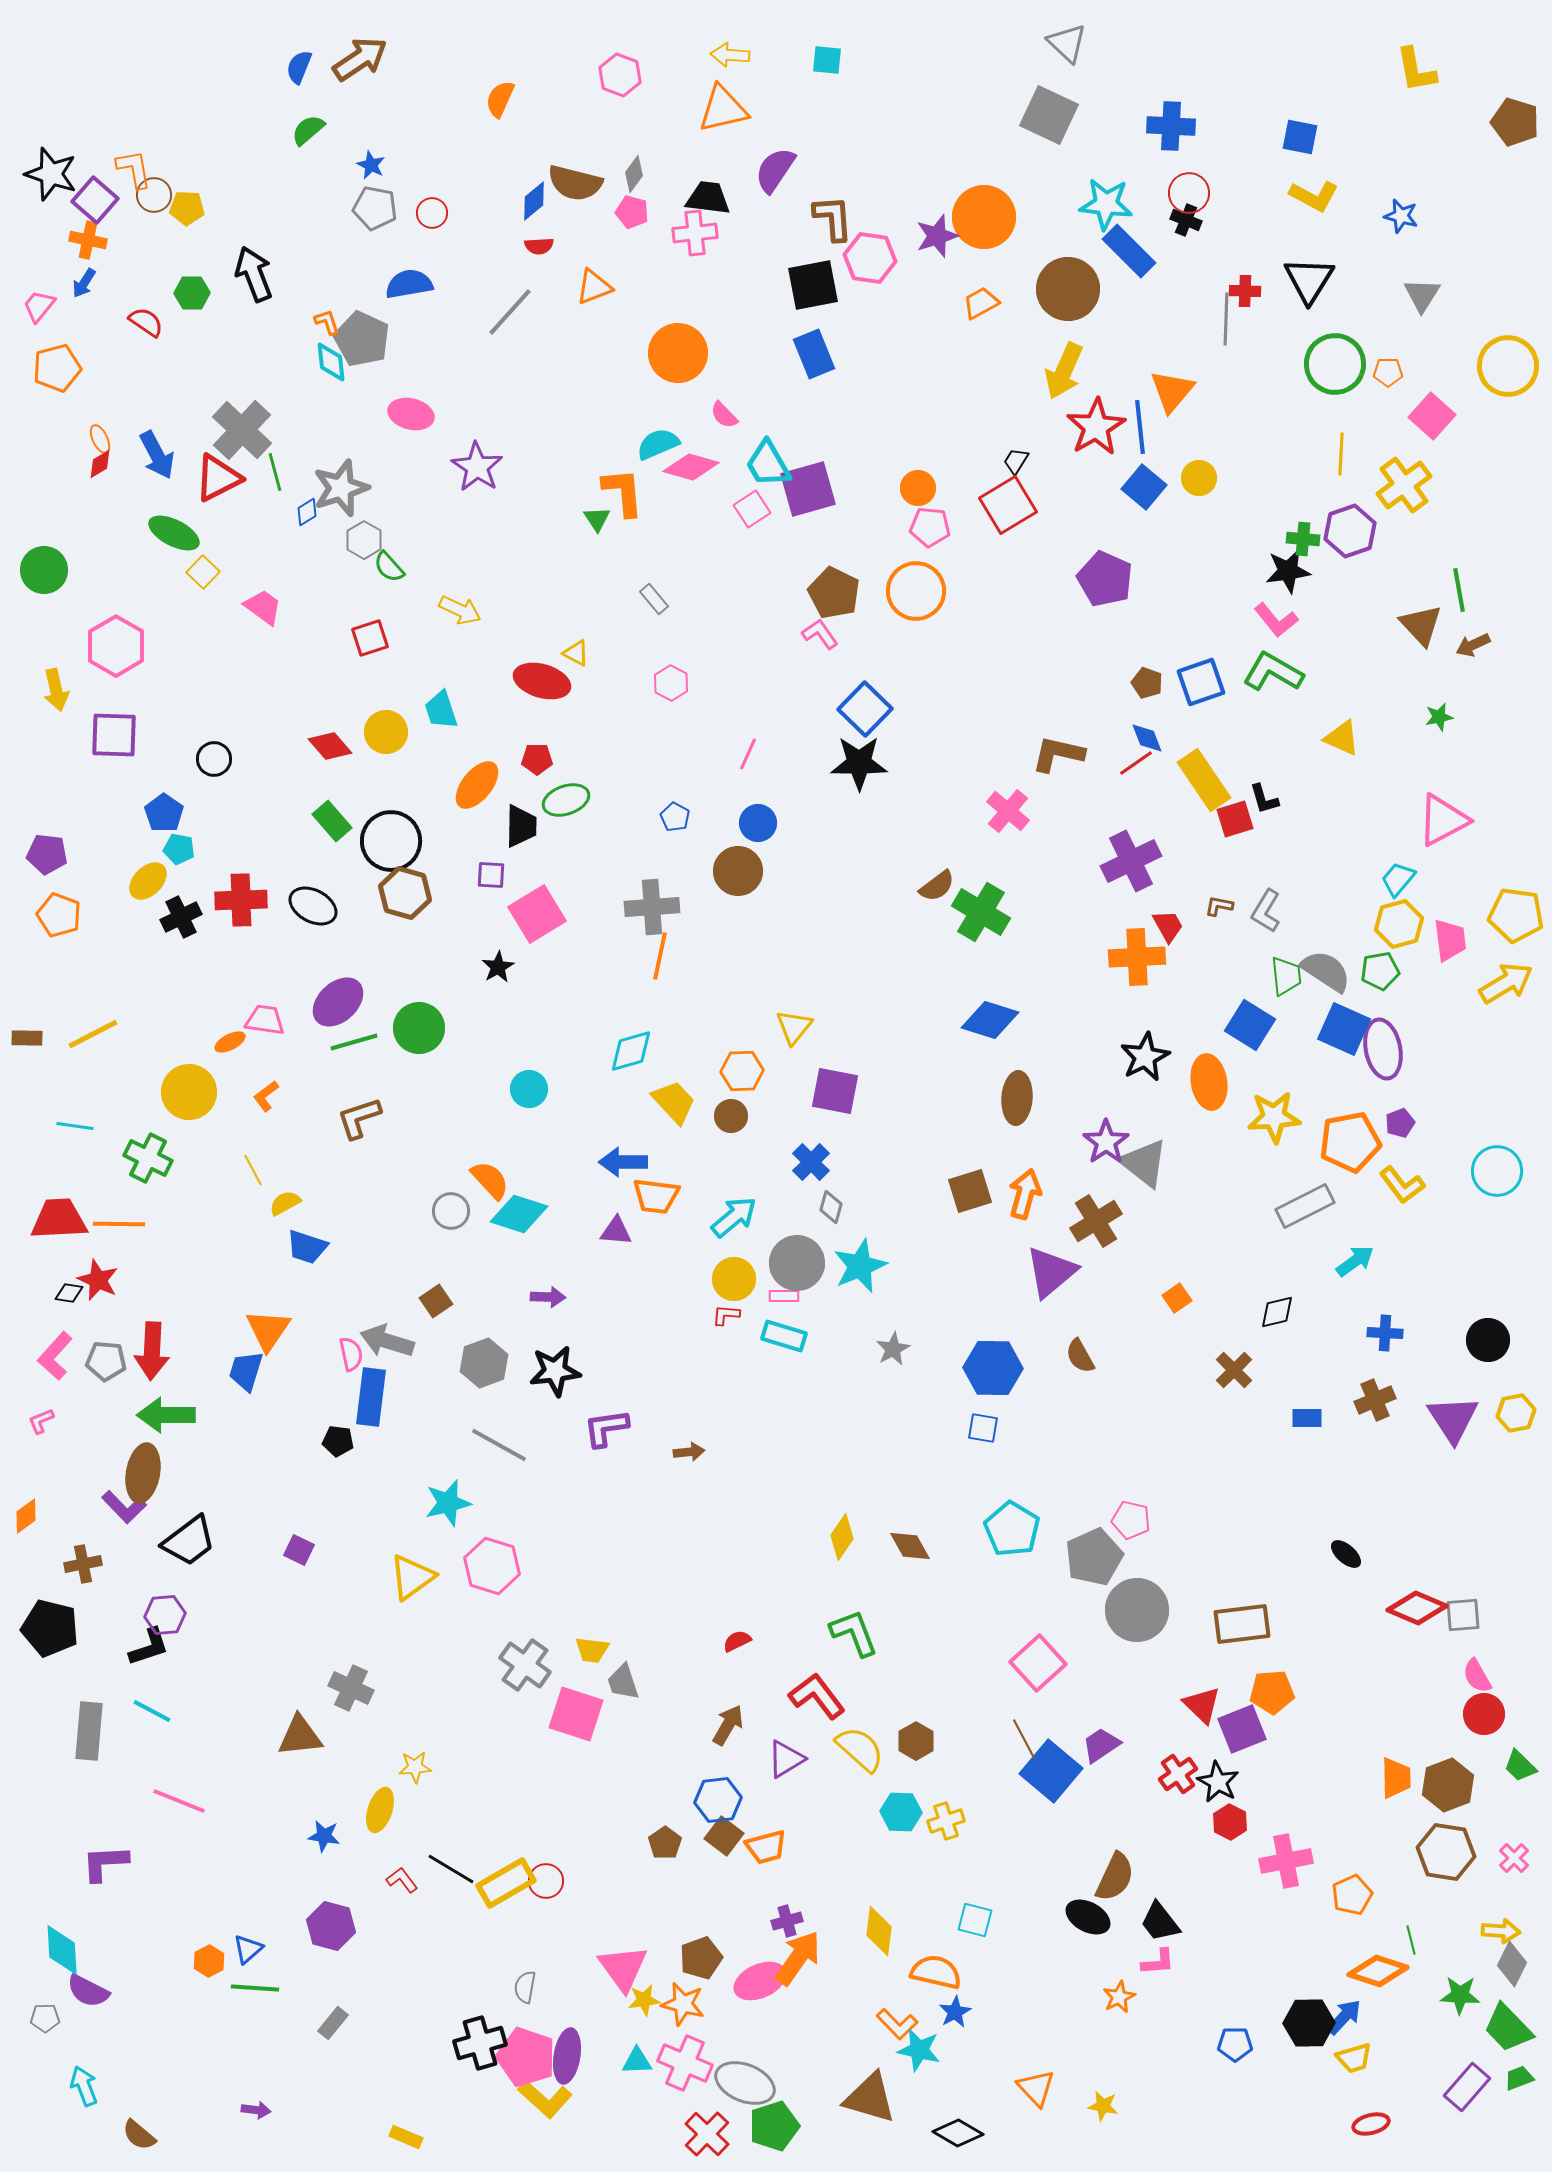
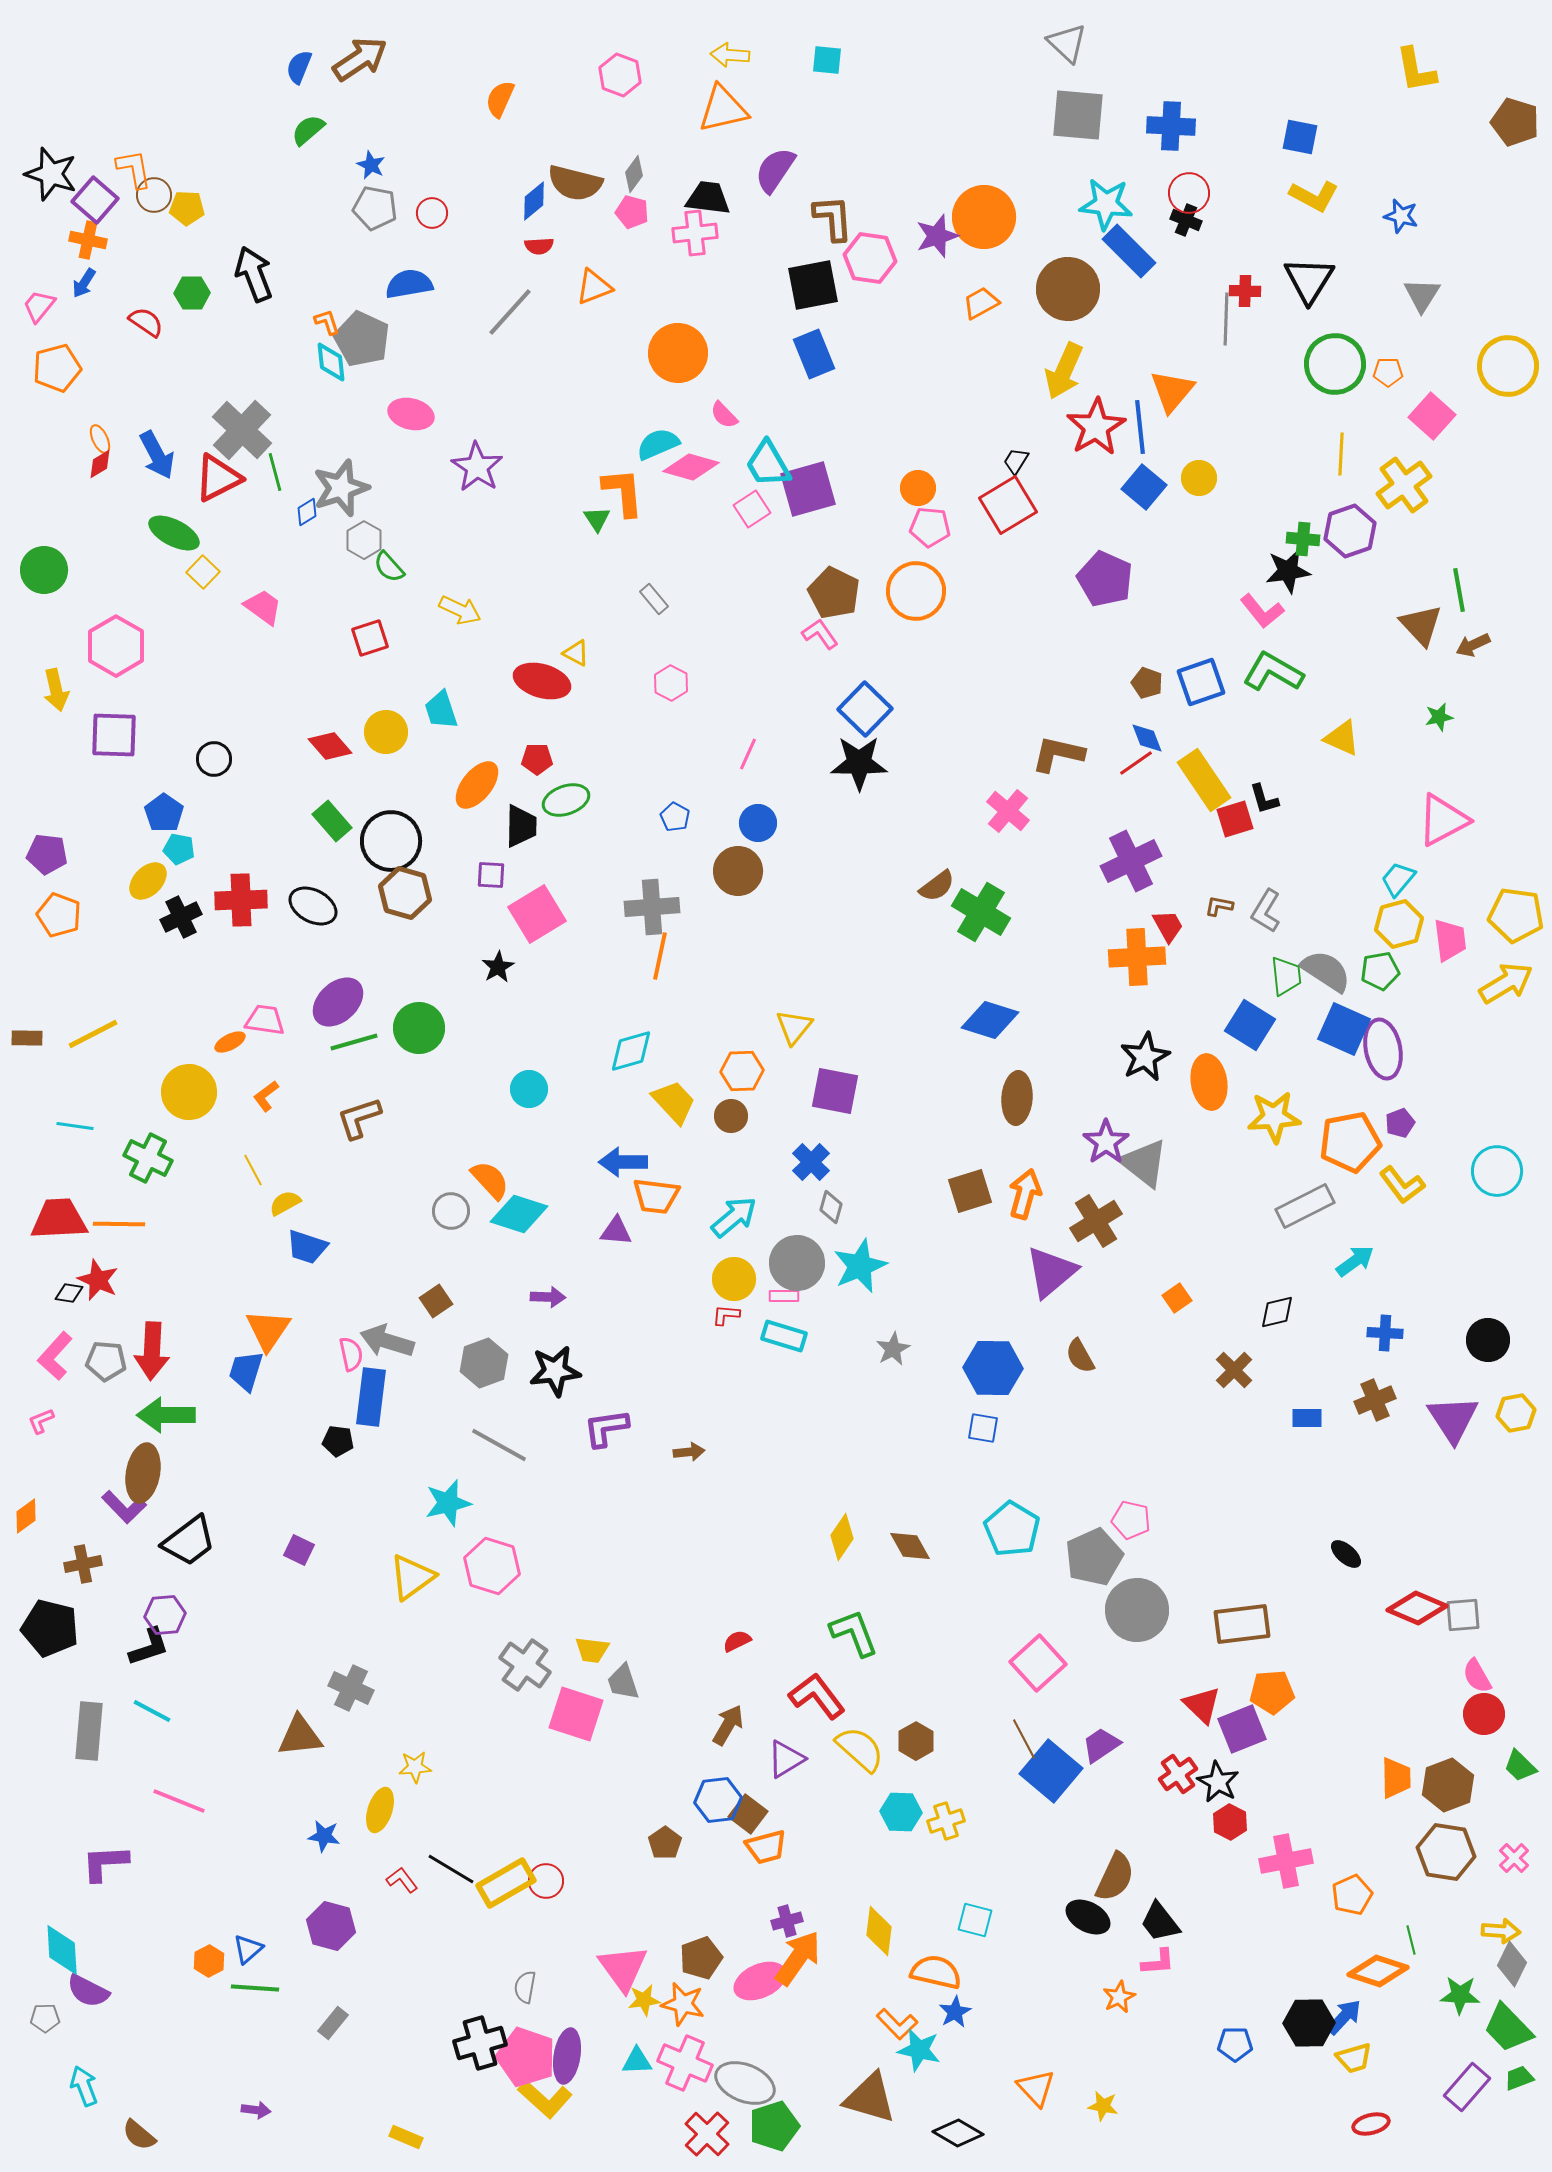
gray square at (1049, 115): moved 29 px right; rotated 20 degrees counterclockwise
pink L-shape at (1276, 620): moved 14 px left, 9 px up
brown square at (724, 1836): moved 24 px right, 22 px up
